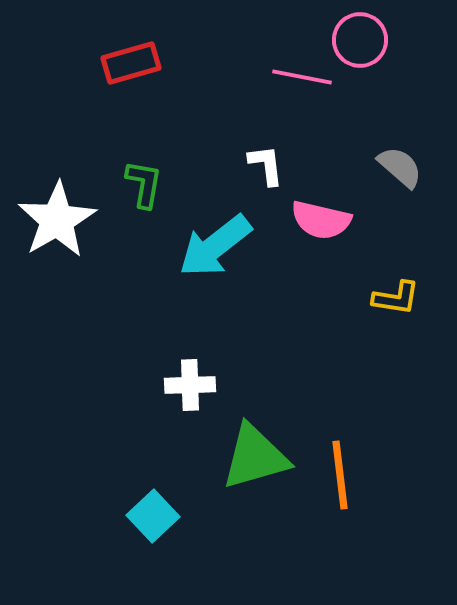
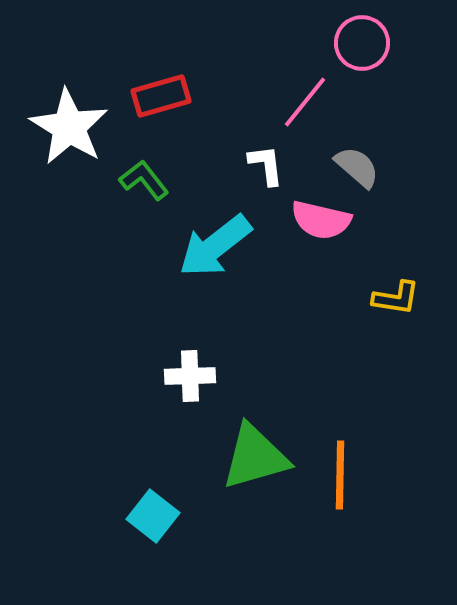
pink circle: moved 2 px right, 3 px down
red rectangle: moved 30 px right, 33 px down
pink line: moved 3 px right, 25 px down; rotated 62 degrees counterclockwise
gray semicircle: moved 43 px left
green L-shape: moved 4 px up; rotated 48 degrees counterclockwise
white star: moved 12 px right, 93 px up; rotated 10 degrees counterclockwise
white cross: moved 9 px up
orange line: rotated 8 degrees clockwise
cyan square: rotated 9 degrees counterclockwise
